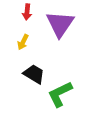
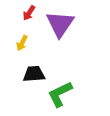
red arrow: moved 2 px right, 1 px down; rotated 28 degrees clockwise
yellow arrow: moved 1 px left, 1 px down
black trapezoid: rotated 35 degrees counterclockwise
